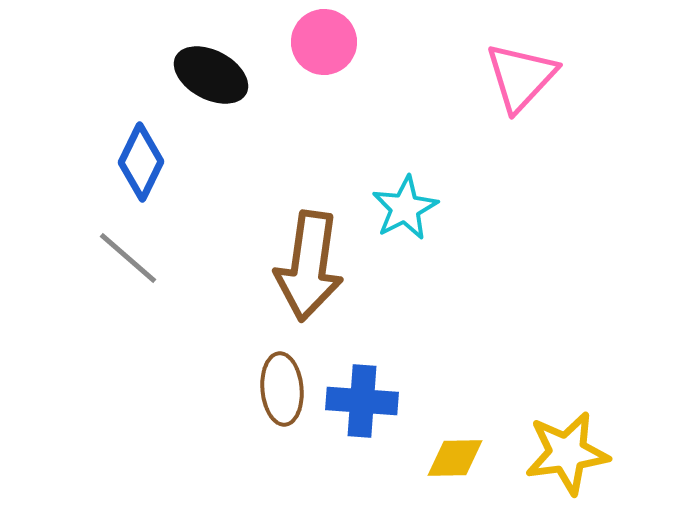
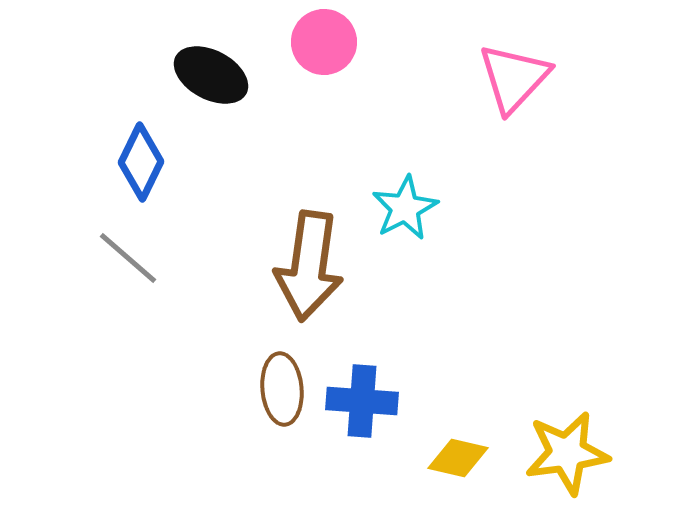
pink triangle: moved 7 px left, 1 px down
yellow diamond: moved 3 px right; rotated 14 degrees clockwise
